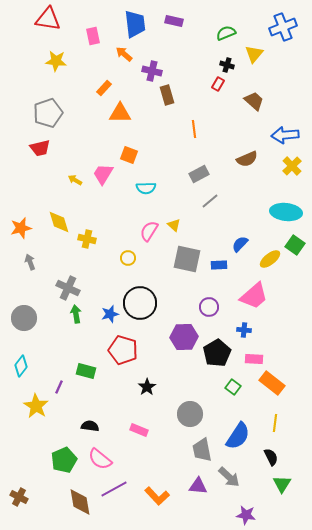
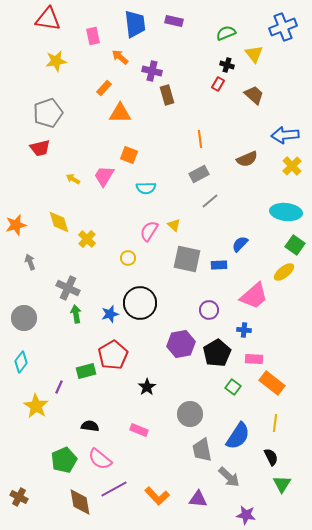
orange arrow at (124, 54): moved 4 px left, 3 px down
yellow triangle at (254, 54): rotated 18 degrees counterclockwise
yellow star at (56, 61): rotated 15 degrees counterclockwise
brown trapezoid at (254, 101): moved 6 px up
orange line at (194, 129): moved 6 px right, 10 px down
pink trapezoid at (103, 174): moved 1 px right, 2 px down
yellow arrow at (75, 180): moved 2 px left, 1 px up
orange star at (21, 228): moved 5 px left, 3 px up
yellow cross at (87, 239): rotated 30 degrees clockwise
yellow ellipse at (270, 259): moved 14 px right, 13 px down
purple circle at (209, 307): moved 3 px down
purple hexagon at (184, 337): moved 3 px left, 7 px down; rotated 8 degrees counterclockwise
red pentagon at (123, 350): moved 10 px left, 5 px down; rotated 24 degrees clockwise
cyan diamond at (21, 366): moved 4 px up
green rectangle at (86, 371): rotated 30 degrees counterclockwise
purple triangle at (198, 486): moved 13 px down
